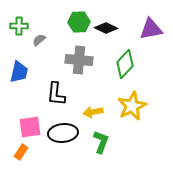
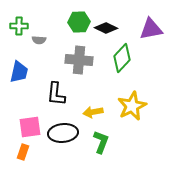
gray semicircle: rotated 136 degrees counterclockwise
green diamond: moved 3 px left, 6 px up
orange rectangle: moved 2 px right; rotated 14 degrees counterclockwise
